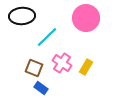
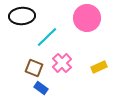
pink circle: moved 1 px right
pink cross: rotated 12 degrees clockwise
yellow rectangle: moved 13 px right; rotated 35 degrees clockwise
